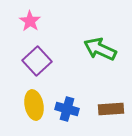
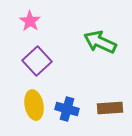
green arrow: moved 7 px up
brown rectangle: moved 1 px left, 1 px up
